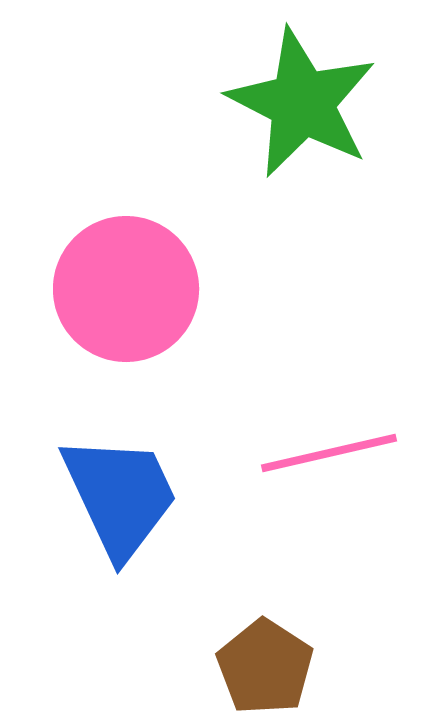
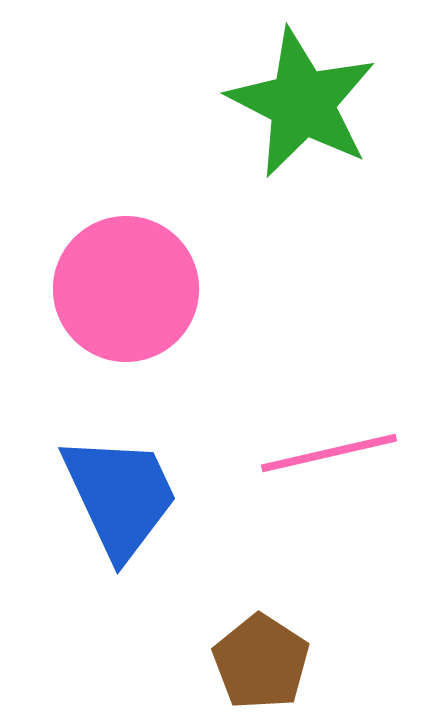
brown pentagon: moved 4 px left, 5 px up
